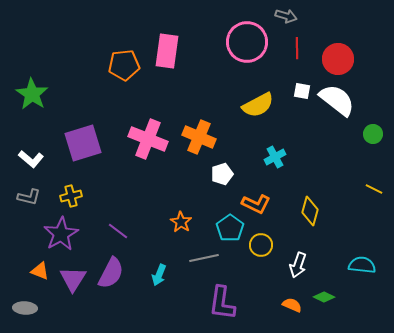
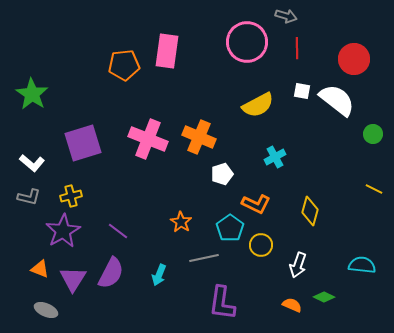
red circle: moved 16 px right
white L-shape: moved 1 px right, 4 px down
purple star: moved 2 px right, 3 px up
orange triangle: moved 2 px up
gray ellipse: moved 21 px right, 2 px down; rotated 20 degrees clockwise
